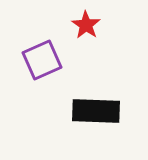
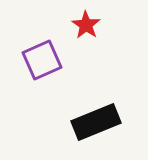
black rectangle: moved 11 px down; rotated 24 degrees counterclockwise
